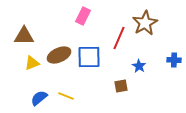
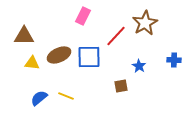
red line: moved 3 px left, 2 px up; rotated 20 degrees clockwise
yellow triangle: rotated 28 degrees clockwise
